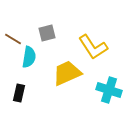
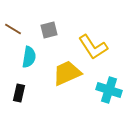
gray square: moved 2 px right, 3 px up
brown line: moved 10 px up
